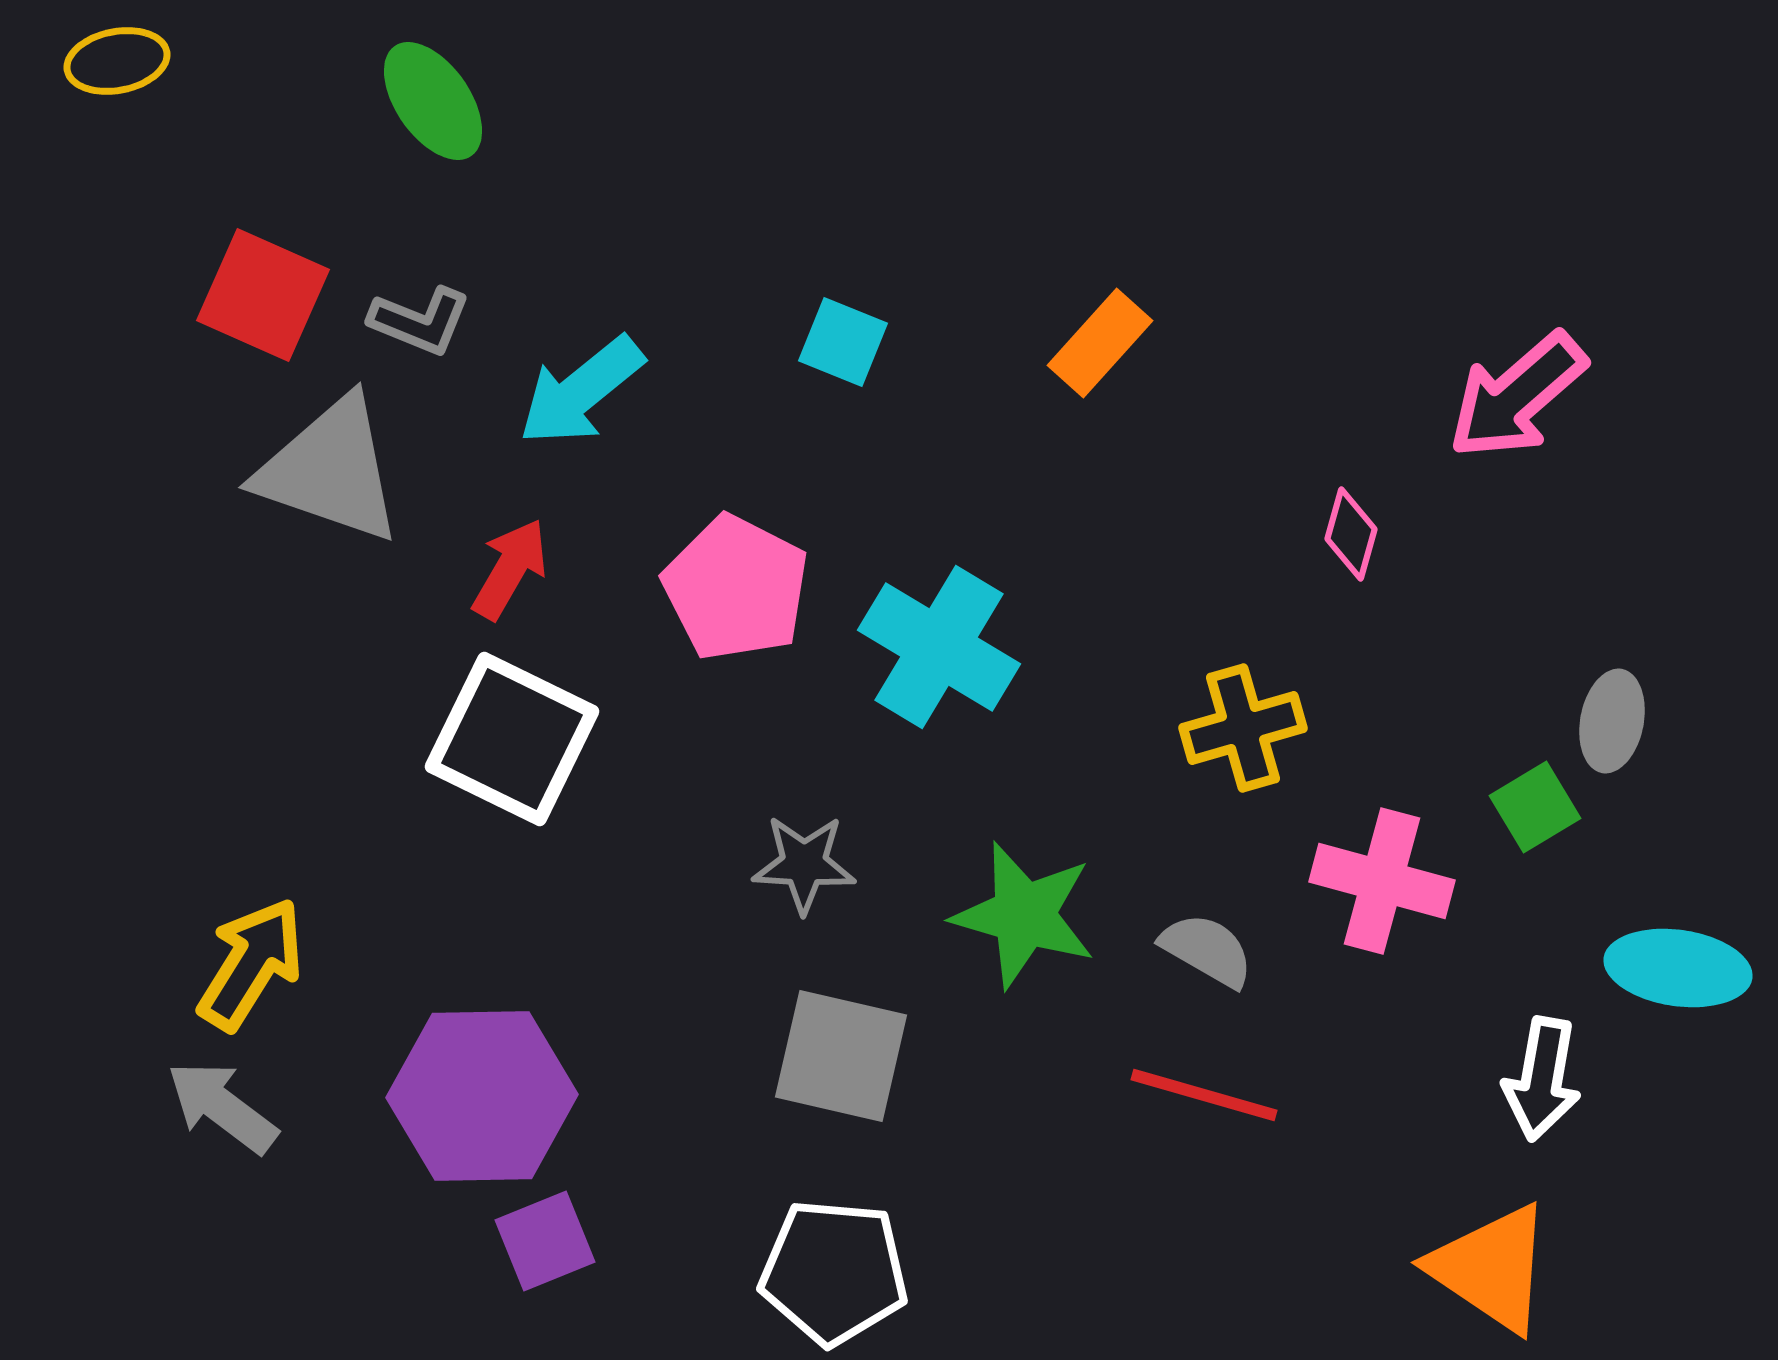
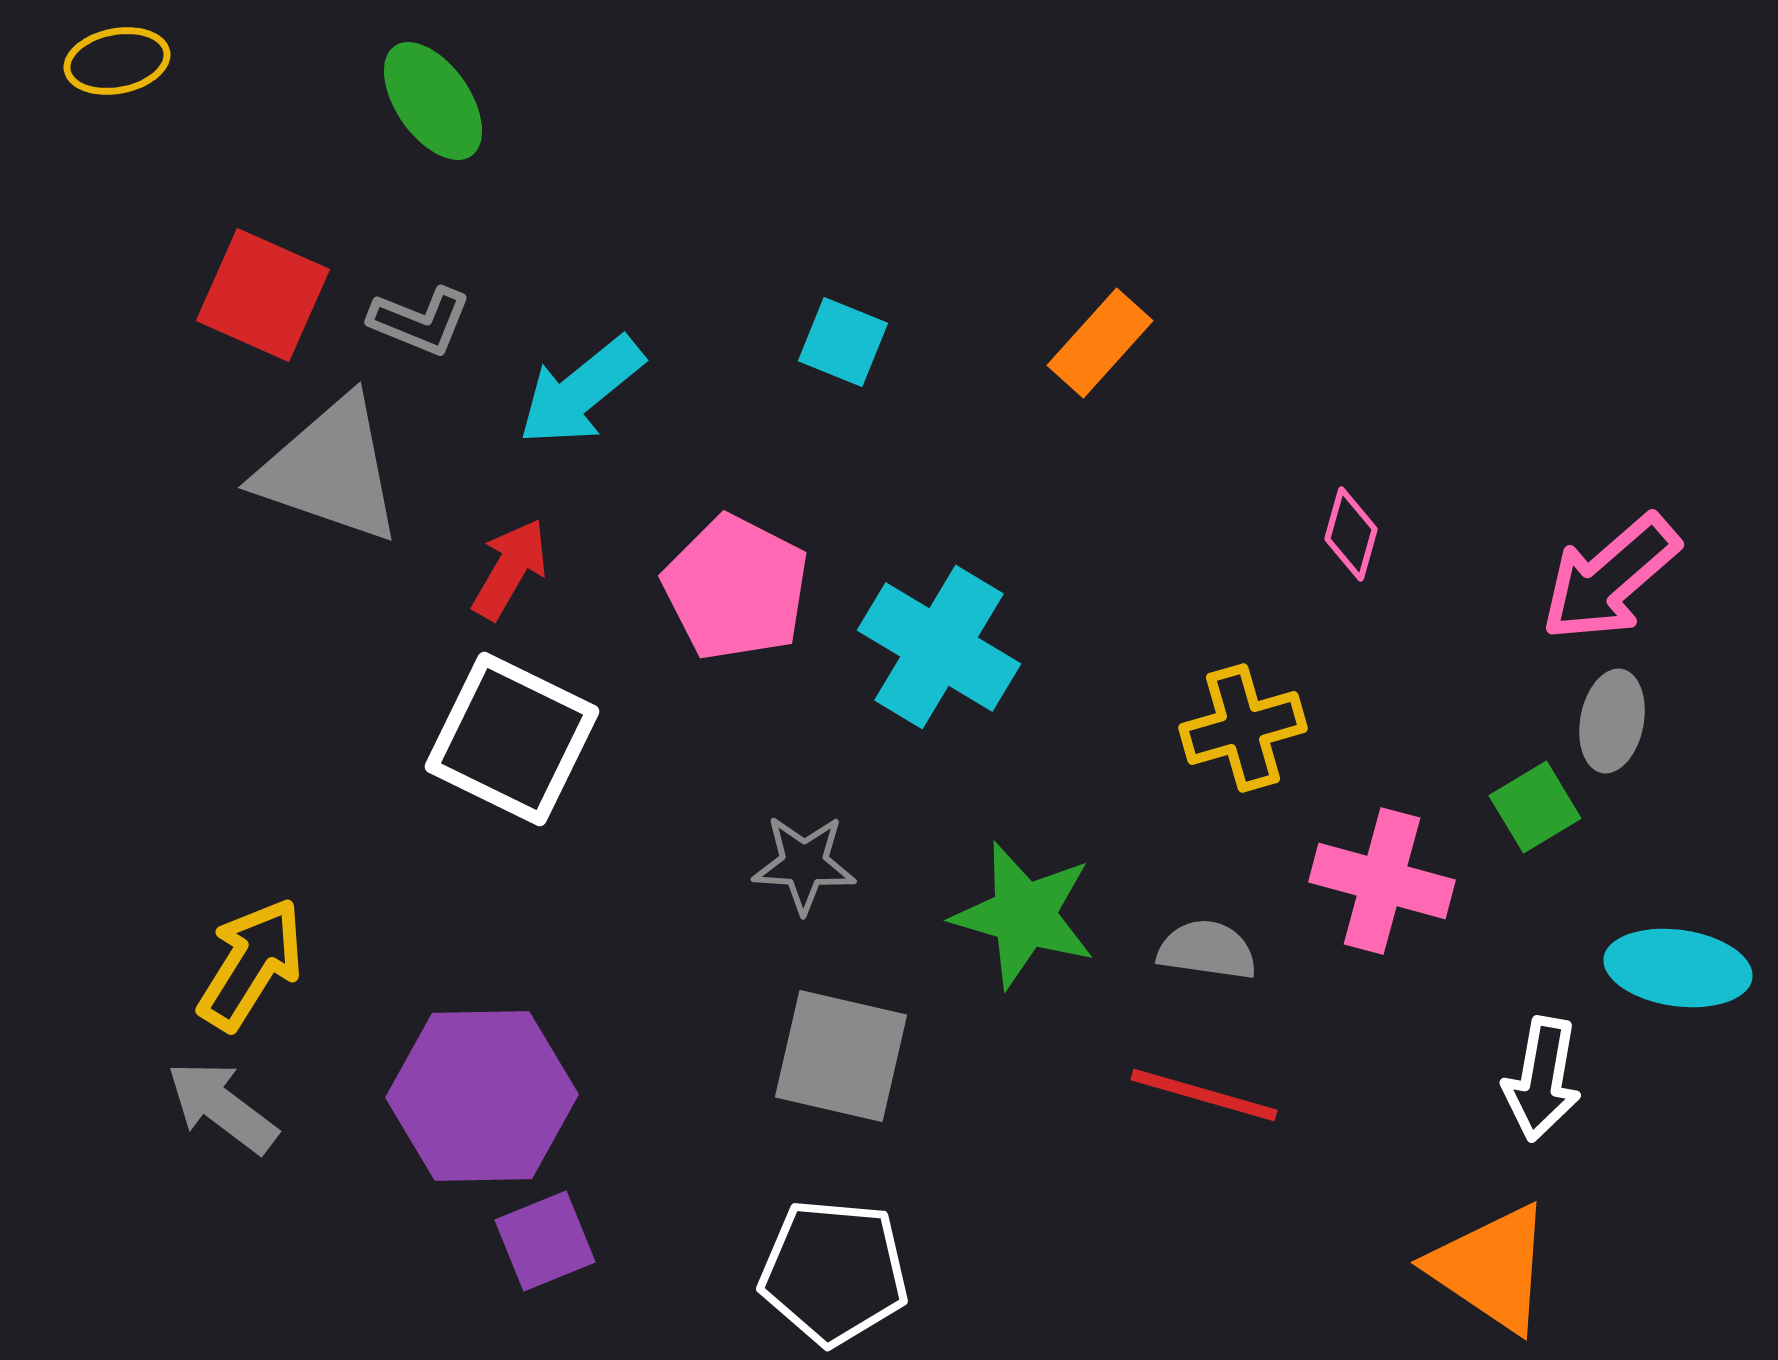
pink arrow: moved 93 px right, 182 px down
gray semicircle: rotated 22 degrees counterclockwise
